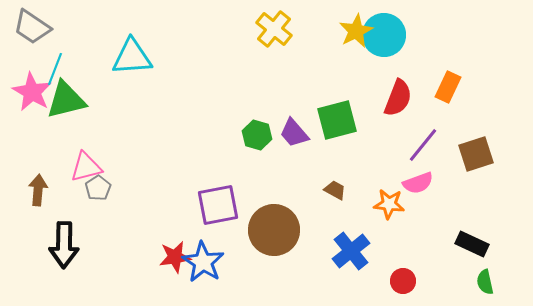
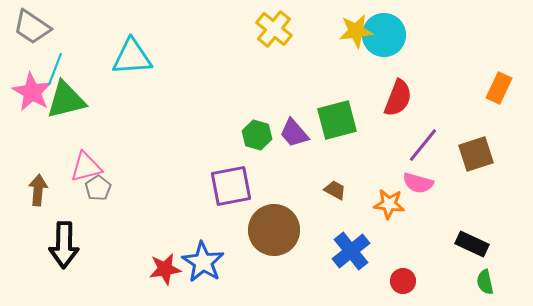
yellow star: rotated 20 degrees clockwise
orange rectangle: moved 51 px right, 1 px down
pink semicircle: rotated 36 degrees clockwise
purple square: moved 13 px right, 19 px up
red star: moved 10 px left, 12 px down
